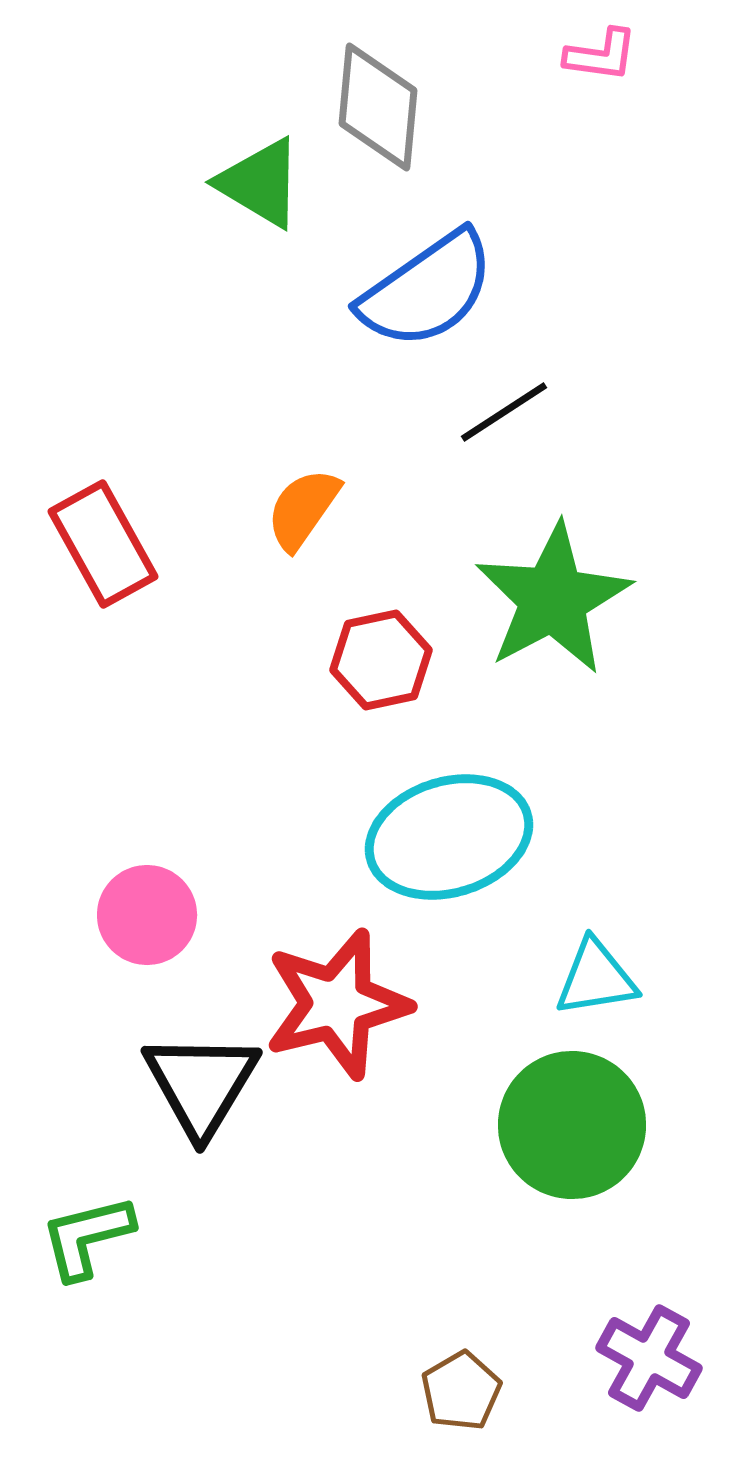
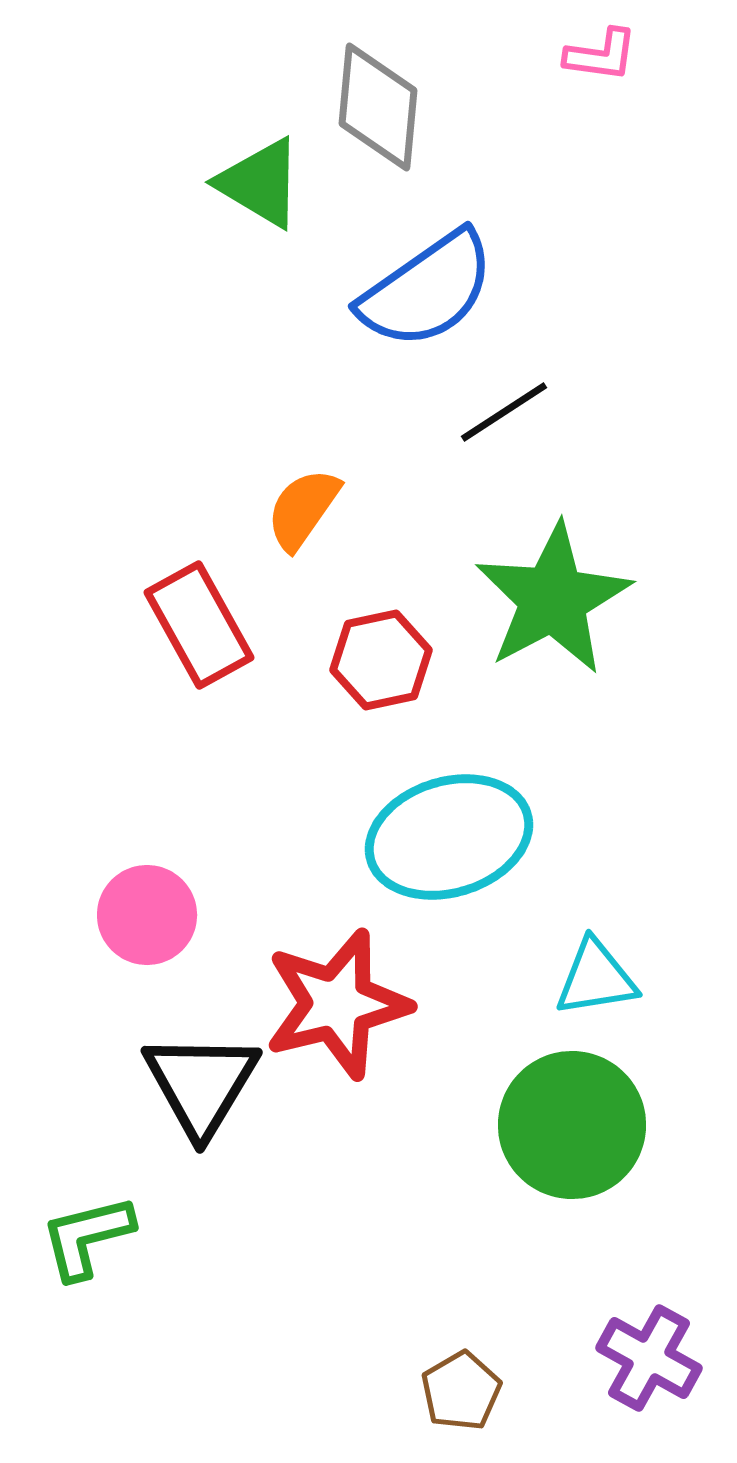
red rectangle: moved 96 px right, 81 px down
